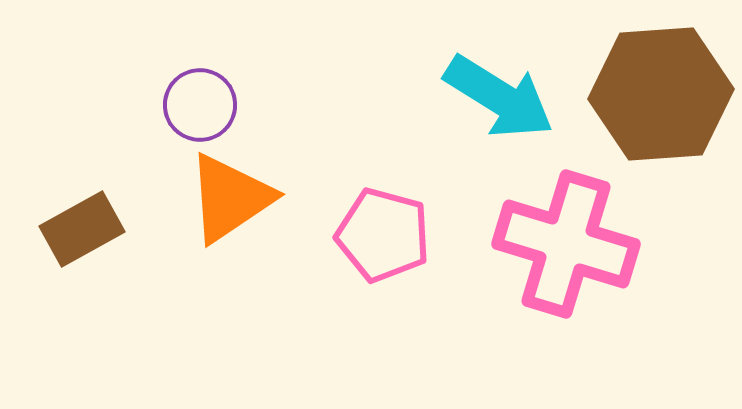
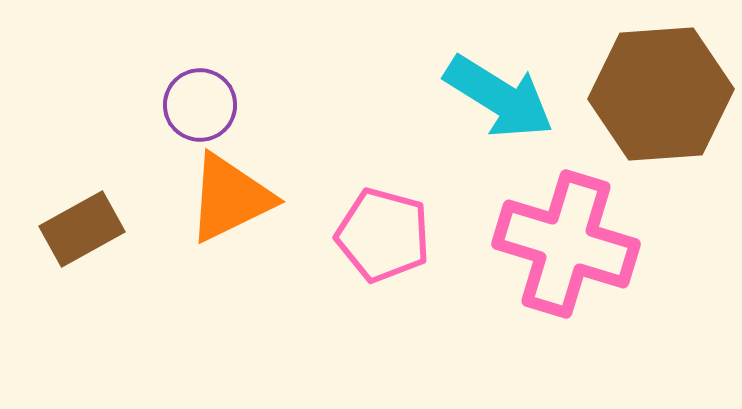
orange triangle: rotated 8 degrees clockwise
